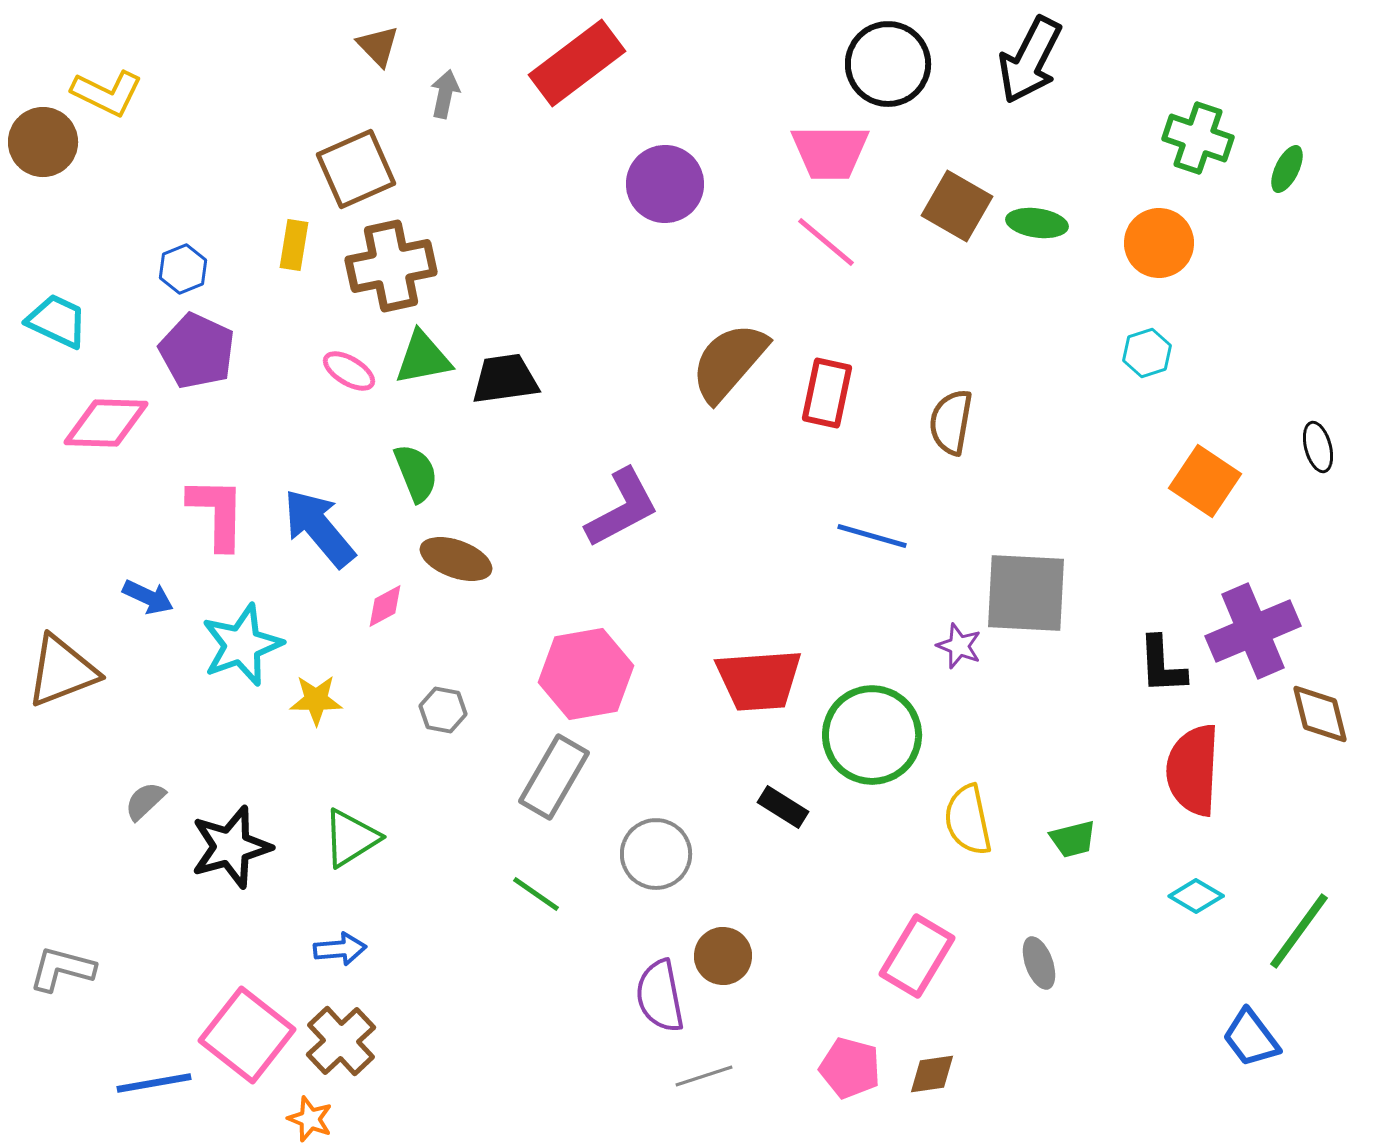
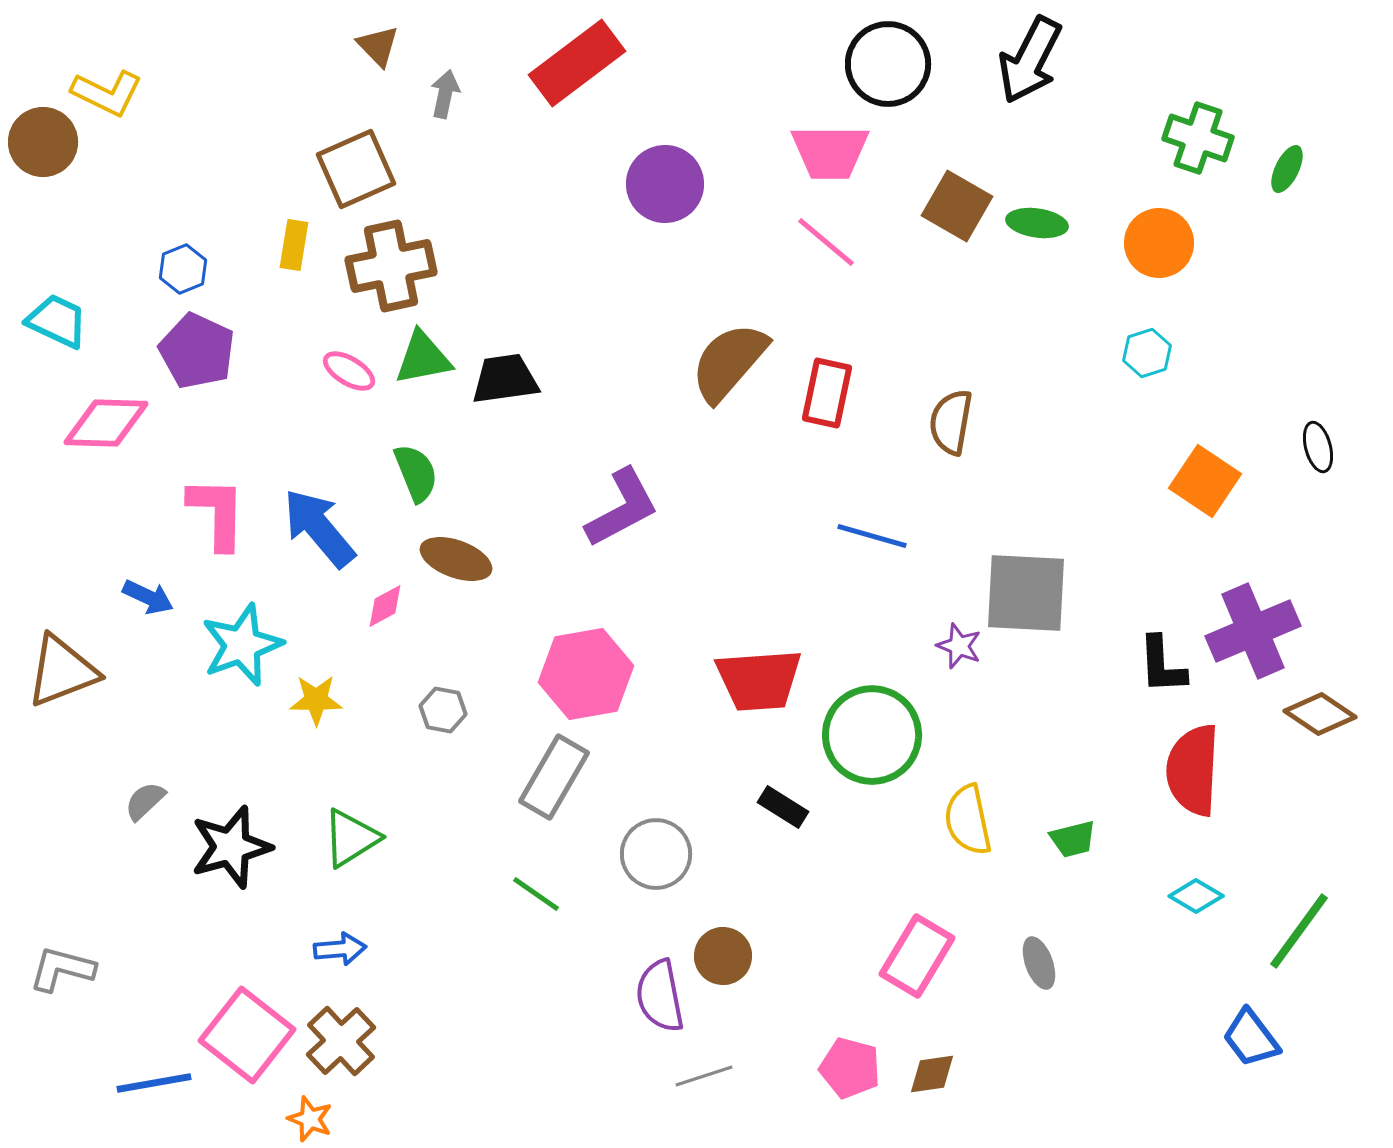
brown diamond at (1320, 714): rotated 42 degrees counterclockwise
